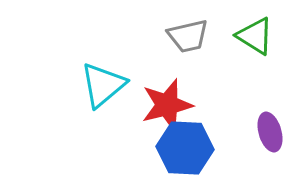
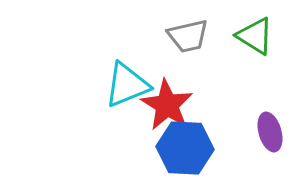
cyan triangle: moved 24 px right; rotated 18 degrees clockwise
red star: rotated 26 degrees counterclockwise
